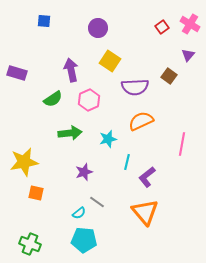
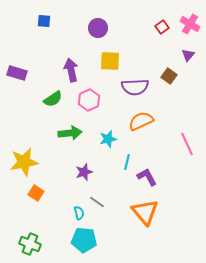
yellow square: rotated 30 degrees counterclockwise
pink line: moved 5 px right; rotated 35 degrees counterclockwise
purple L-shape: rotated 100 degrees clockwise
orange square: rotated 21 degrees clockwise
cyan semicircle: rotated 64 degrees counterclockwise
